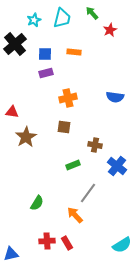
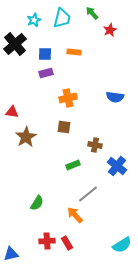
gray line: moved 1 px down; rotated 15 degrees clockwise
